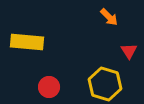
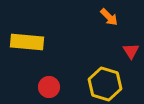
red triangle: moved 2 px right
